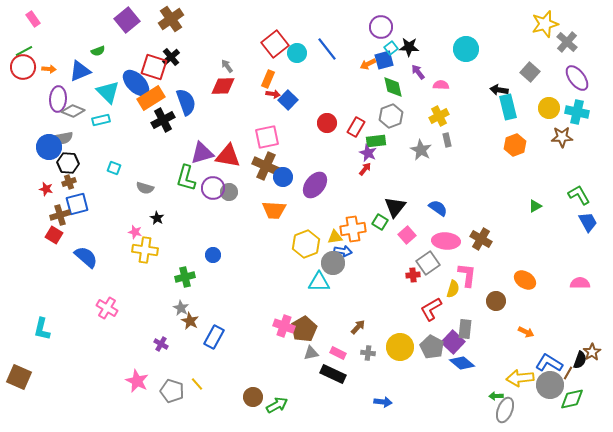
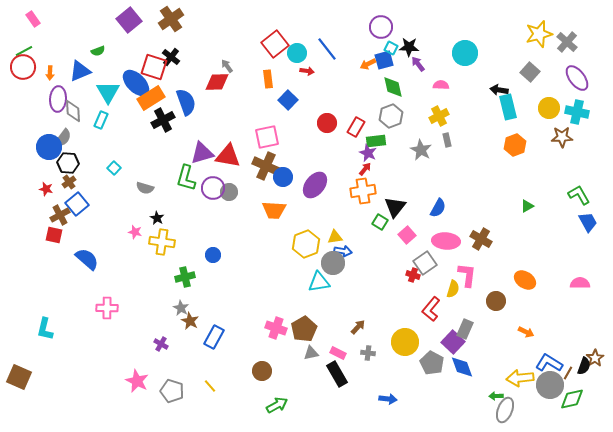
purple square at (127, 20): moved 2 px right
yellow star at (545, 24): moved 6 px left, 10 px down
cyan square at (391, 48): rotated 24 degrees counterclockwise
cyan circle at (466, 49): moved 1 px left, 4 px down
black cross at (171, 57): rotated 12 degrees counterclockwise
orange arrow at (49, 69): moved 1 px right, 4 px down; rotated 88 degrees clockwise
purple arrow at (418, 72): moved 8 px up
orange rectangle at (268, 79): rotated 30 degrees counterclockwise
red diamond at (223, 86): moved 6 px left, 4 px up
cyan triangle at (108, 92): rotated 15 degrees clockwise
red arrow at (273, 94): moved 34 px right, 23 px up
gray diamond at (73, 111): rotated 65 degrees clockwise
cyan rectangle at (101, 120): rotated 54 degrees counterclockwise
gray semicircle at (63, 138): rotated 42 degrees counterclockwise
cyan square at (114, 168): rotated 24 degrees clockwise
brown cross at (69, 182): rotated 16 degrees counterclockwise
blue square at (77, 204): rotated 25 degrees counterclockwise
green triangle at (535, 206): moved 8 px left
blue semicircle at (438, 208): rotated 84 degrees clockwise
brown cross at (60, 215): rotated 12 degrees counterclockwise
orange cross at (353, 229): moved 10 px right, 38 px up
red square at (54, 235): rotated 18 degrees counterclockwise
yellow cross at (145, 250): moved 17 px right, 8 px up
blue semicircle at (86, 257): moved 1 px right, 2 px down
gray square at (428, 263): moved 3 px left
red cross at (413, 275): rotated 24 degrees clockwise
cyan triangle at (319, 282): rotated 10 degrees counterclockwise
pink cross at (107, 308): rotated 30 degrees counterclockwise
red L-shape at (431, 309): rotated 20 degrees counterclockwise
pink cross at (284, 326): moved 8 px left, 2 px down
cyan L-shape at (42, 329): moved 3 px right
gray rectangle at (465, 329): rotated 18 degrees clockwise
yellow circle at (400, 347): moved 5 px right, 5 px up
gray pentagon at (432, 347): moved 16 px down
brown star at (592, 352): moved 3 px right, 6 px down
black semicircle at (580, 360): moved 4 px right, 6 px down
blue diamond at (462, 363): moved 4 px down; rotated 30 degrees clockwise
black rectangle at (333, 374): moved 4 px right; rotated 35 degrees clockwise
yellow line at (197, 384): moved 13 px right, 2 px down
brown circle at (253, 397): moved 9 px right, 26 px up
blue arrow at (383, 402): moved 5 px right, 3 px up
